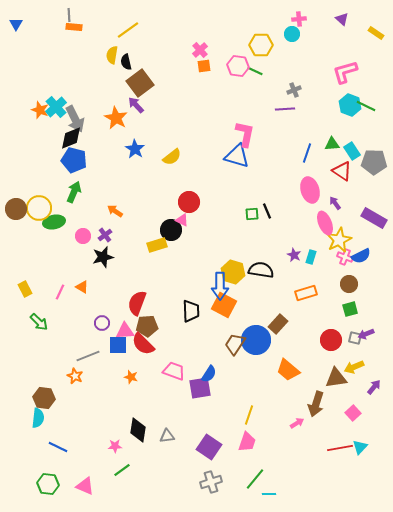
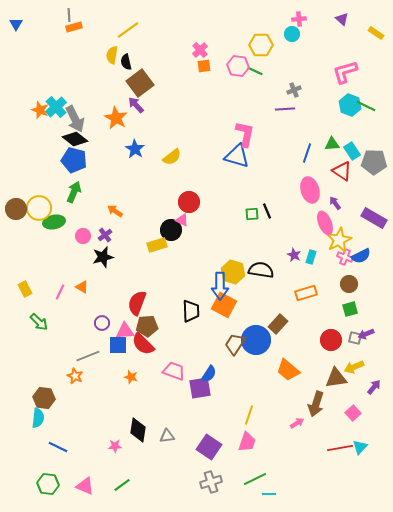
orange rectangle at (74, 27): rotated 21 degrees counterclockwise
black diamond at (71, 138): moved 4 px right, 1 px down; rotated 60 degrees clockwise
green line at (122, 470): moved 15 px down
green line at (255, 479): rotated 25 degrees clockwise
